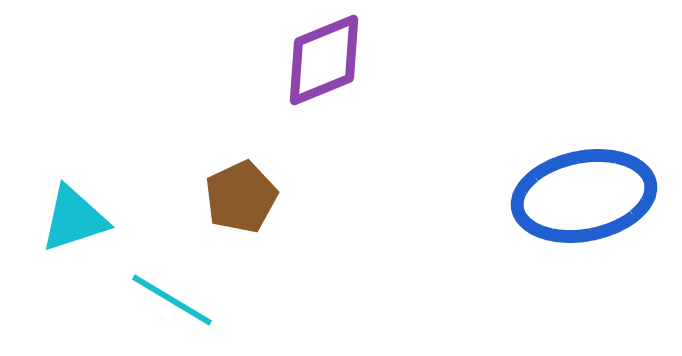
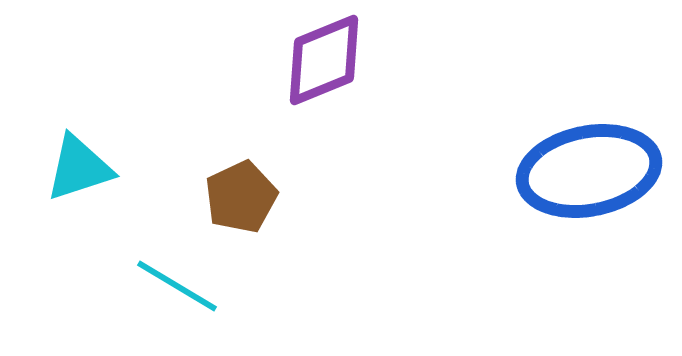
blue ellipse: moved 5 px right, 25 px up
cyan triangle: moved 5 px right, 51 px up
cyan line: moved 5 px right, 14 px up
